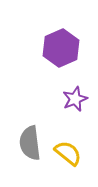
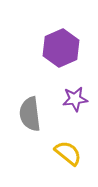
purple star: rotated 15 degrees clockwise
gray semicircle: moved 29 px up
